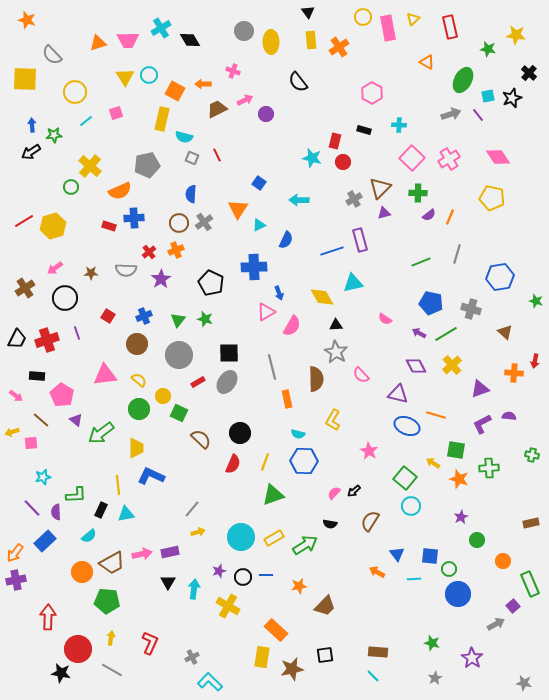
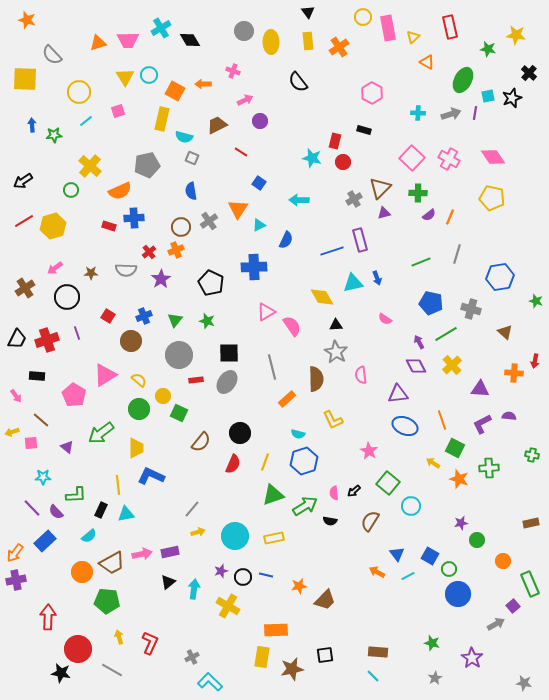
yellow triangle at (413, 19): moved 18 px down
yellow rectangle at (311, 40): moved 3 px left, 1 px down
yellow circle at (75, 92): moved 4 px right
brown trapezoid at (217, 109): moved 16 px down
pink square at (116, 113): moved 2 px right, 2 px up
purple circle at (266, 114): moved 6 px left, 7 px down
purple line at (478, 115): moved 3 px left, 2 px up; rotated 48 degrees clockwise
cyan cross at (399, 125): moved 19 px right, 12 px up
black arrow at (31, 152): moved 8 px left, 29 px down
red line at (217, 155): moved 24 px right, 3 px up; rotated 32 degrees counterclockwise
pink diamond at (498, 157): moved 5 px left
pink cross at (449, 159): rotated 30 degrees counterclockwise
green circle at (71, 187): moved 3 px down
blue semicircle at (191, 194): moved 3 px up; rotated 12 degrees counterclockwise
gray cross at (204, 222): moved 5 px right, 1 px up
brown circle at (179, 223): moved 2 px right, 4 px down
blue arrow at (279, 293): moved 98 px right, 15 px up
black circle at (65, 298): moved 2 px right, 1 px up
green star at (205, 319): moved 2 px right, 2 px down
green triangle at (178, 320): moved 3 px left
pink semicircle at (292, 326): rotated 65 degrees counterclockwise
purple arrow at (419, 333): moved 9 px down; rotated 32 degrees clockwise
brown circle at (137, 344): moved 6 px left, 3 px up
pink triangle at (105, 375): rotated 25 degrees counterclockwise
pink semicircle at (361, 375): rotated 36 degrees clockwise
red rectangle at (198, 382): moved 2 px left, 2 px up; rotated 24 degrees clockwise
purple triangle at (480, 389): rotated 24 degrees clockwise
purple triangle at (398, 394): rotated 20 degrees counterclockwise
pink pentagon at (62, 395): moved 12 px right
pink arrow at (16, 396): rotated 16 degrees clockwise
orange rectangle at (287, 399): rotated 60 degrees clockwise
orange line at (436, 415): moved 6 px right, 5 px down; rotated 54 degrees clockwise
purple triangle at (76, 420): moved 9 px left, 27 px down
yellow L-shape at (333, 420): rotated 55 degrees counterclockwise
blue ellipse at (407, 426): moved 2 px left
brown semicircle at (201, 439): moved 3 px down; rotated 85 degrees clockwise
green square at (456, 450): moved 1 px left, 2 px up; rotated 18 degrees clockwise
blue hexagon at (304, 461): rotated 20 degrees counterclockwise
cyan star at (43, 477): rotated 14 degrees clockwise
green square at (405, 478): moved 17 px left, 5 px down
pink semicircle at (334, 493): rotated 48 degrees counterclockwise
purple semicircle at (56, 512): rotated 42 degrees counterclockwise
purple star at (461, 517): moved 6 px down; rotated 16 degrees clockwise
black semicircle at (330, 524): moved 3 px up
cyan circle at (241, 537): moved 6 px left, 1 px up
yellow rectangle at (274, 538): rotated 18 degrees clockwise
green arrow at (305, 545): moved 39 px up
blue square at (430, 556): rotated 24 degrees clockwise
purple star at (219, 571): moved 2 px right
blue line at (266, 575): rotated 16 degrees clockwise
cyan line at (414, 579): moved 6 px left, 3 px up; rotated 24 degrees counterclockwise
black triangle at (168, 582): rotated 21 degrees clockwise
brown trapezoid at (325, 606): moved 6 px up
orange rectangle at (276, 630): rotated 45 degrees counterclockwise
yellow arrow at (111, 638): moved 8 px right, 1 px up; rotated 24 degrees counterclockwise
